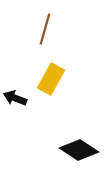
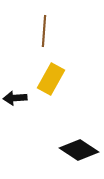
brown line: moved 1 px left, 2 px down; rotated 12 degrees counterclockwise
black arrow: rotated 25 degrees counterclockwise
